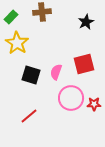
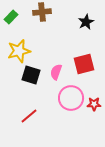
yellow star: moved 2 px right, 8 px down; rotated 25 degrees clockwise
